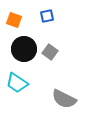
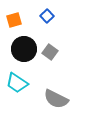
blue square: rotated 32 degrees counterclockwise
orange square: rotated 35 degrees counterclockwise
gray semicircle: moved 8 px left
